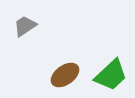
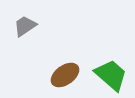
green trapezoid: rotated 96 degrees counterclockwise
